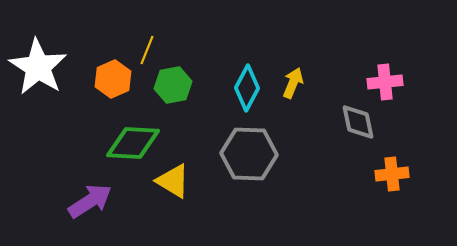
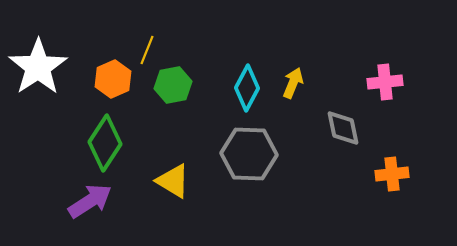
white star: rotated 6 degrees clockwise
gray diamond: moved 15 px left, 6 px down
green diamond: moved 28 px left; rotated 60 degrees counterclockwise
